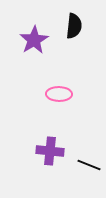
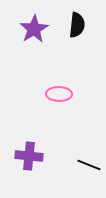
black semicircle: moved 3 px right, 1 px up
purple star: moved 11 px up
purple cross: moved 21 px left, 5 px down
